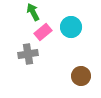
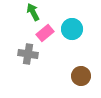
cyan circle: moved 1 px right, 2 px down
pink rectangle: moved 2 px right, 1 px down
gray cross: rotated 18 degrees clockwise
